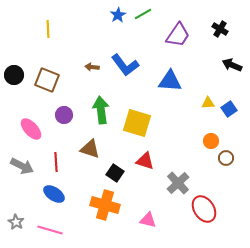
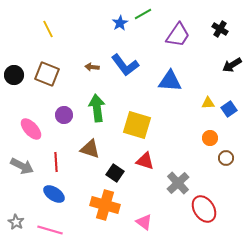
blue star: moved 2 px right, 8 px down
yellow line: rotated 24 degrees counterclockwise
black arrow: rotated 54 degrees counterclockwise
brown square: moved 6 px up
green arrow: moved 4 px left, 2 px up
yellow square: moved 2 px down
orange circle: moved 1 px left, 3 px up
pink triangle: moved 4 px left, 2 px down; rotated 24 degrees clockwise
